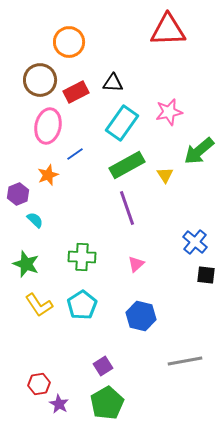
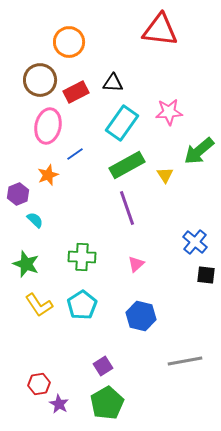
red triangle: moved 8 px left; rotated 9 degrees clockwise
pink star: rotated 8 degrees clockwise
